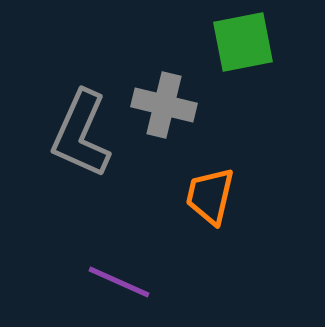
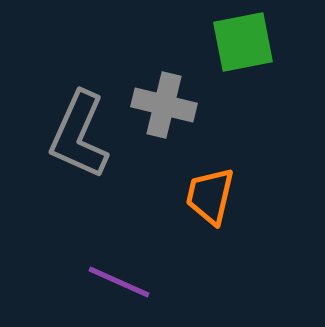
gray L-shape: moved 2 px left, 1 px down
